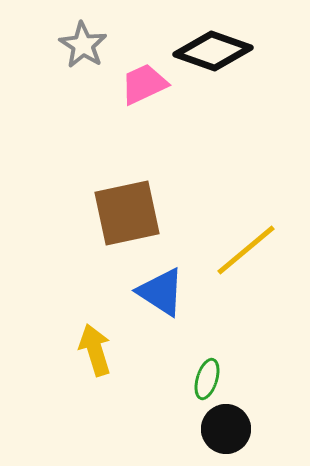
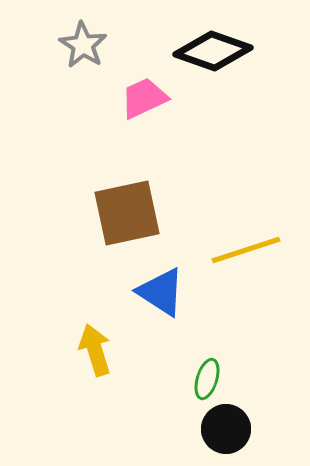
pink trapezoid: moved 14 px down
yellow line: rotated 22 degrees clockwise
